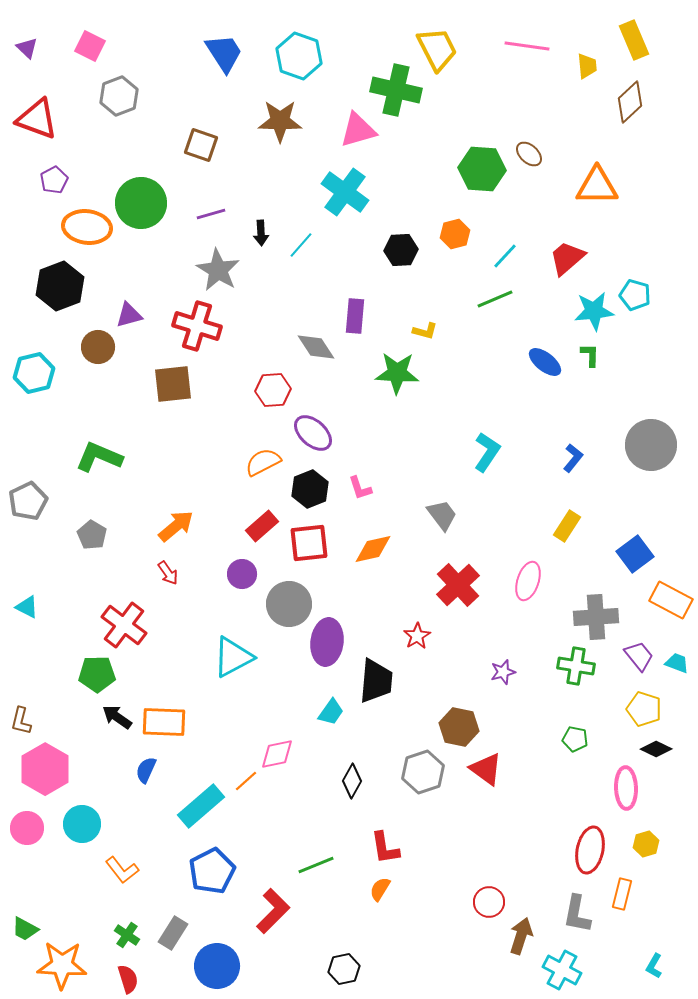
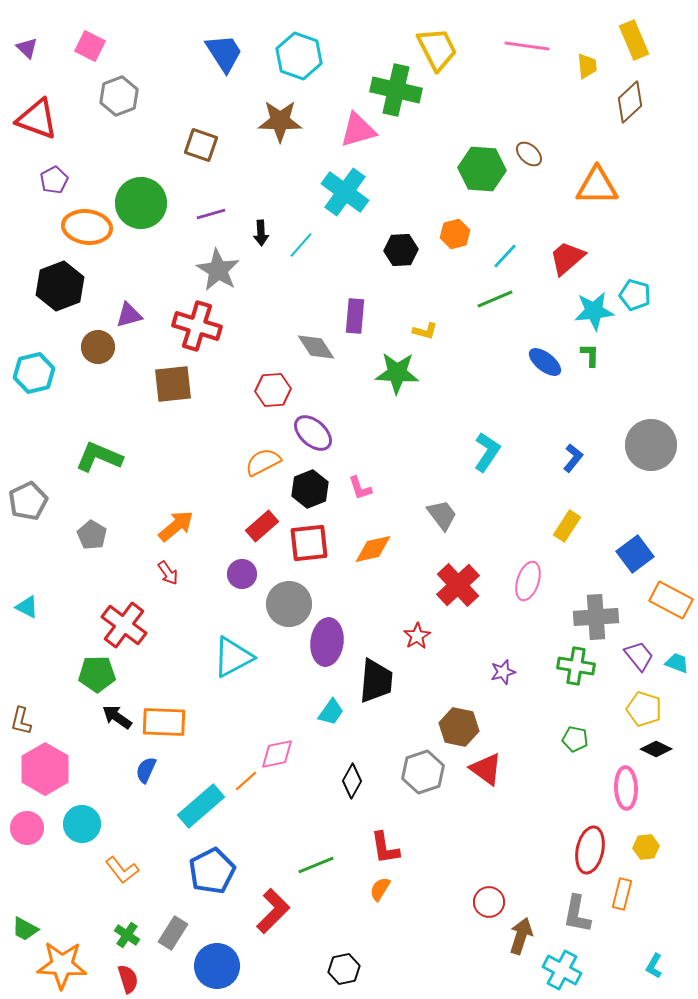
yellow hexagon at (646, 844): moved 3 px down; rotated 10 degrees clockwise
